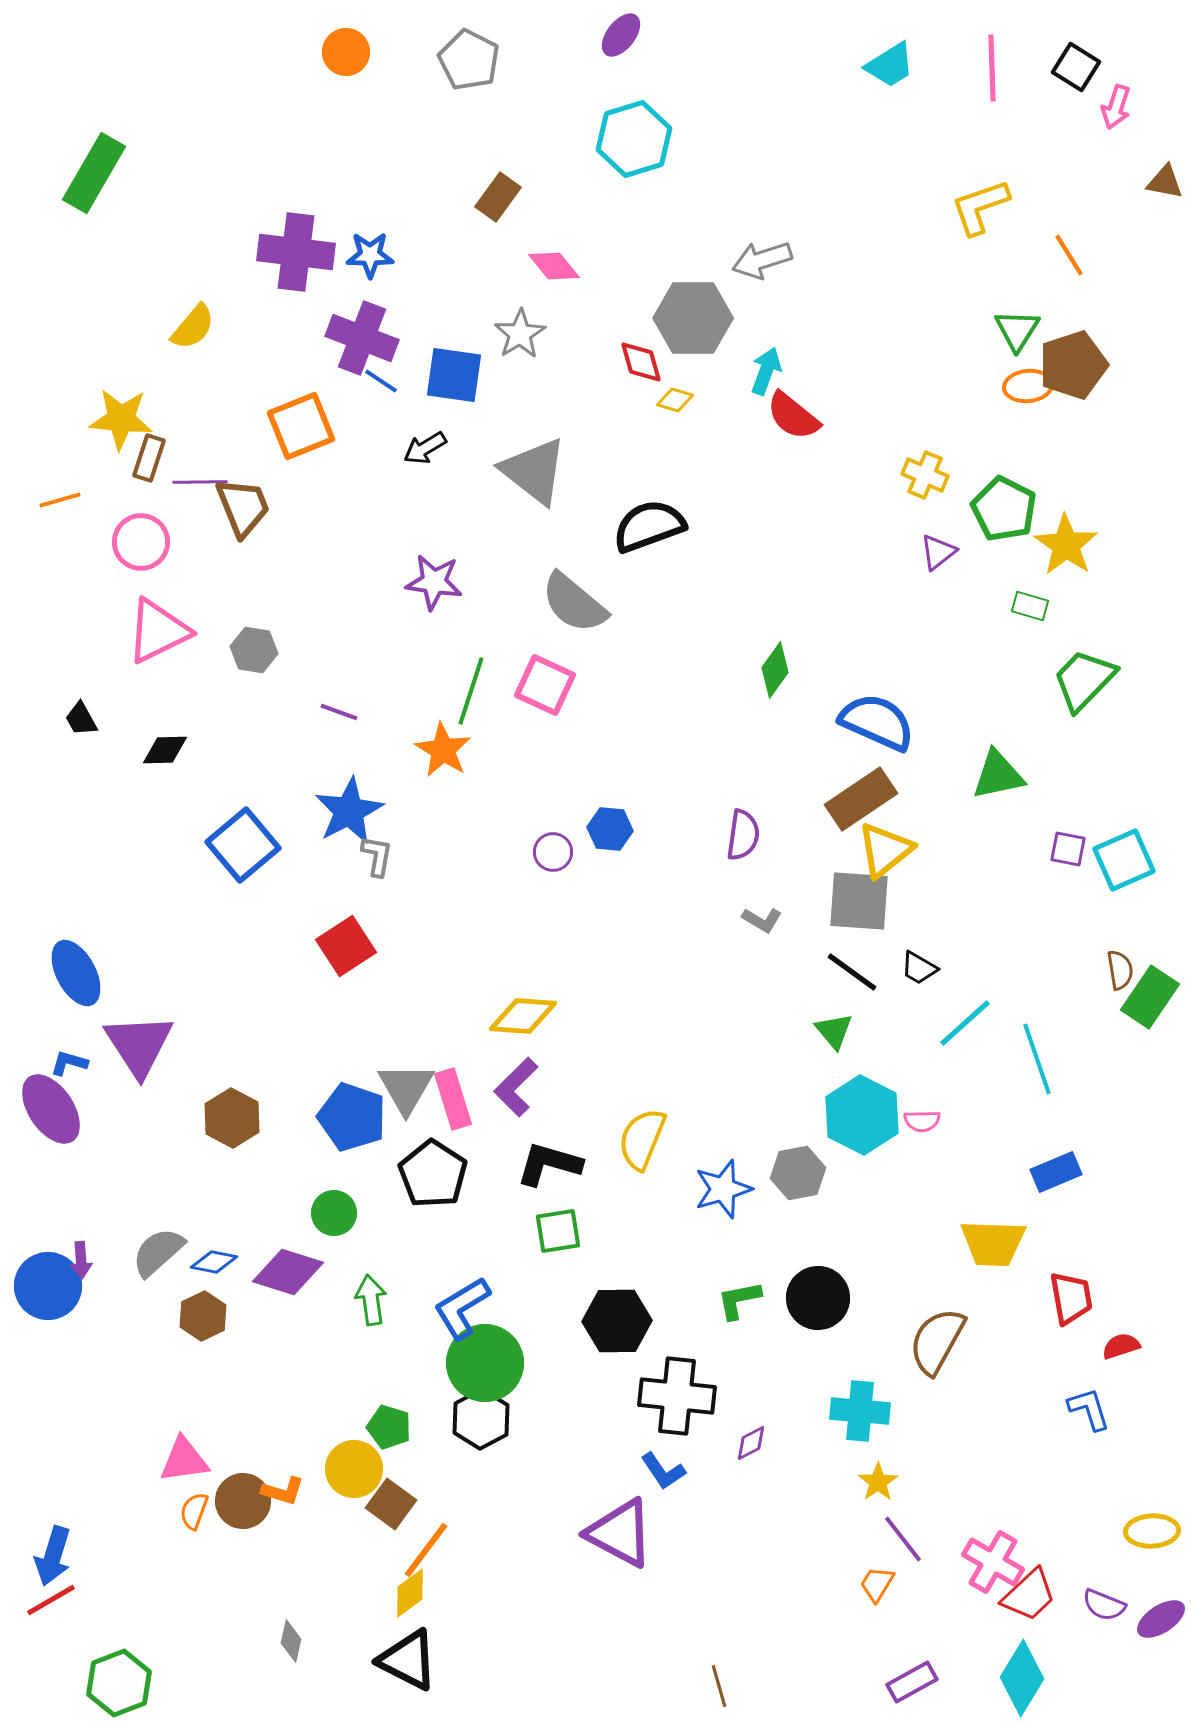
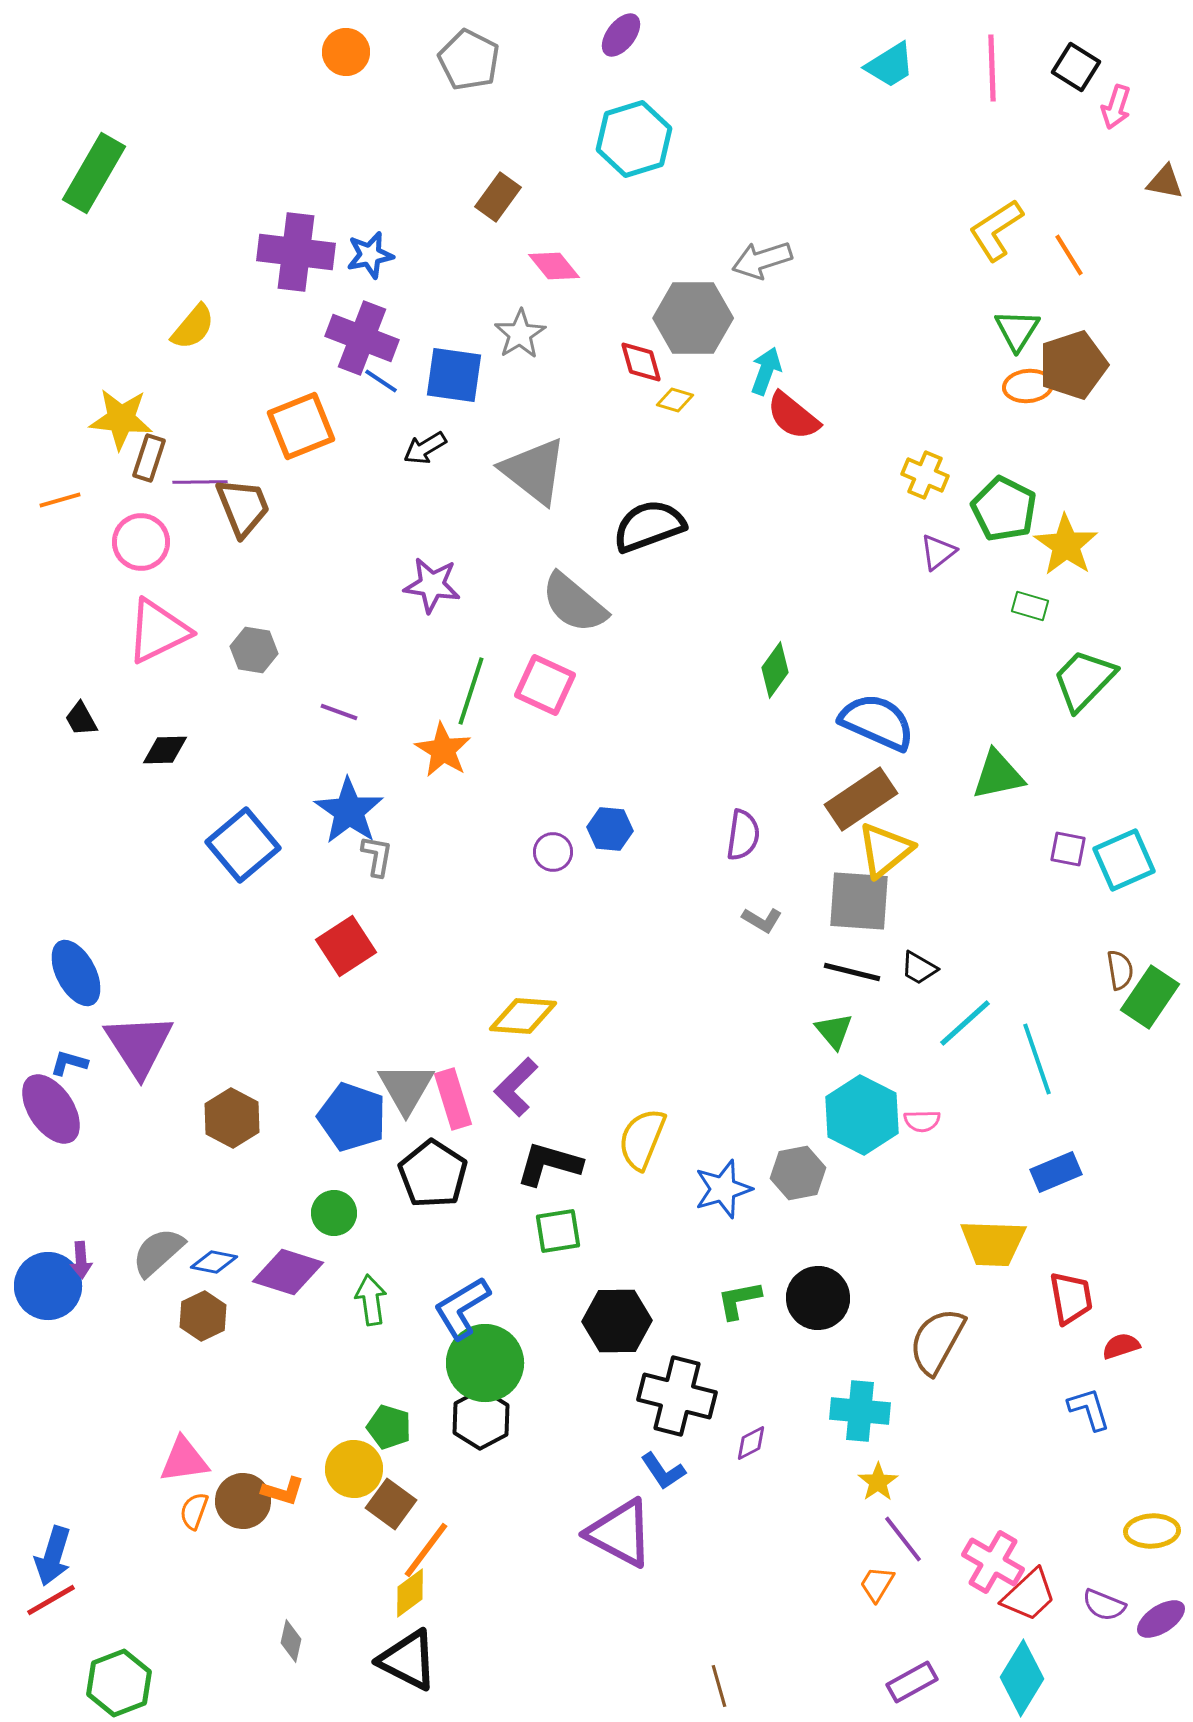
yellow L-shape at (980, 207): moved 16 px right, 23 px down; rotated 14 degrees counterclockwise
blue star at (370, 255): rotated 12 degrees counterclockwise
purple star at (434, 582): moved 2 px left, 3 px down
blue star at (349, 811): rotated 10 degrees counterclockwise
black line at (852, 972): rotated 22 degrees counterclockwise
black cross at (677, 1396): rotated 8 degrees clockwise
